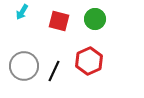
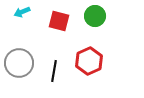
cyan arrow: rotated 35 degrees clockwise
green circle: moved 3 px up
gray circle: moved 5 px left, 3 px up
black line: rotated 15 degrees counterclockwise
